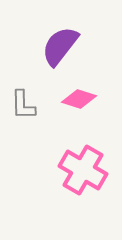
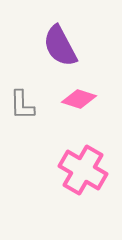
purple semicircle: rotated 66 degrees counterclockwise
gray L-shape: moved 1 px left
